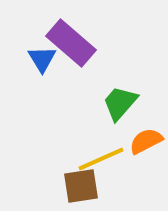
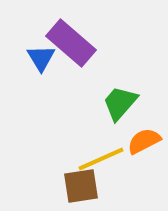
blue triangle: moved 1 px left, 1 px up
orange semicircle: moved 2 px left
